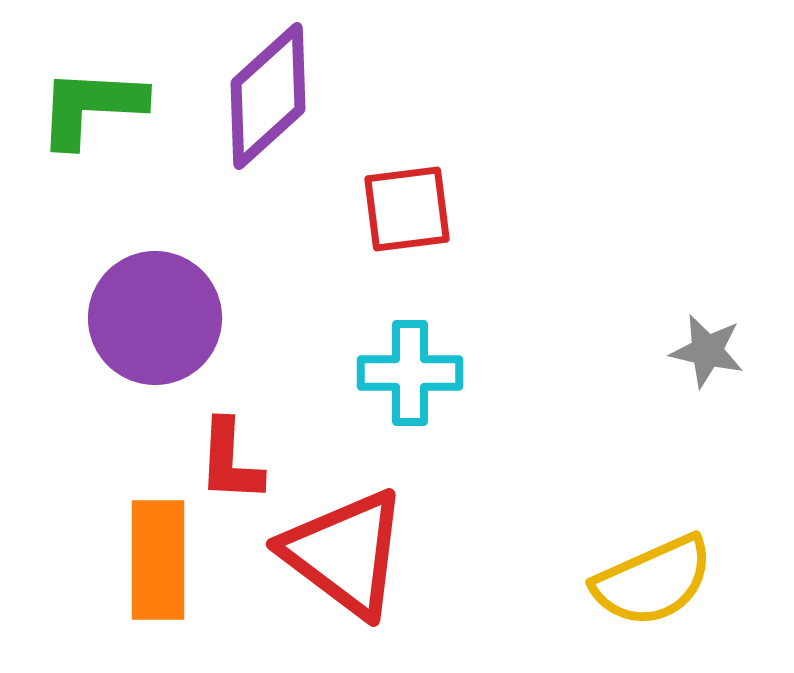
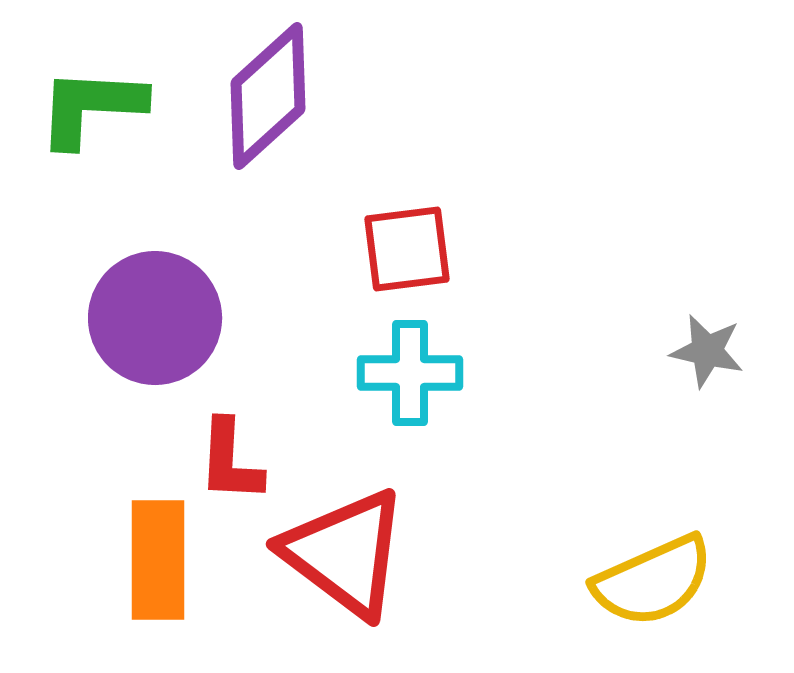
red square: moved 40 px down
